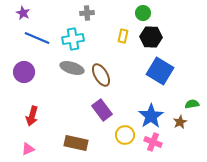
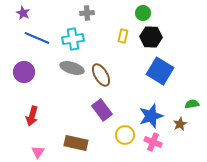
blue star: rotated 15 degrees clockwise
brown star: moved 2 px down
pink triangle: moved 10 px right, 3 px down; rotated 32 degrees counterclockwise
